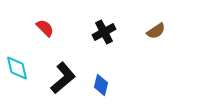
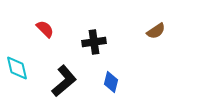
red semicircle: moved 1 px down
black cross: moved 10 px left, 10 px down; rotated 20 degrees clockwise
black L-shape: moved 1 px right, 3 px down
blue diamond: moved 10 px right, 3 px up
